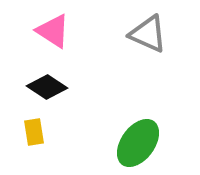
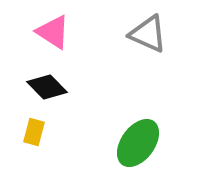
pink triangle: moved 1 px down
black diamond: rotated 12 degrees clockwise
yellow rectangle: rotated 24 degrees clockwise
